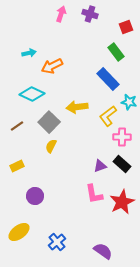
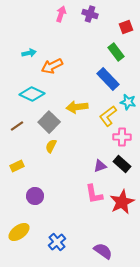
cyan star: moved 1 px left
